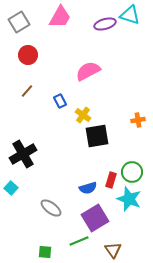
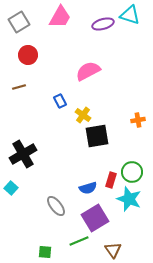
purple ellipse: moved 2 px left
brown line: moved 8 px left, 4 px up; rotated 32 degrees clockwise
gray ellipse: moved 5 px right, 2 px up; rotated 15 degrees clockwise
